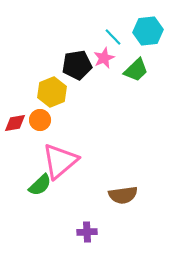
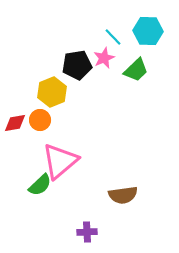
cyan hexagon: rotated 8 degrees clockwise
